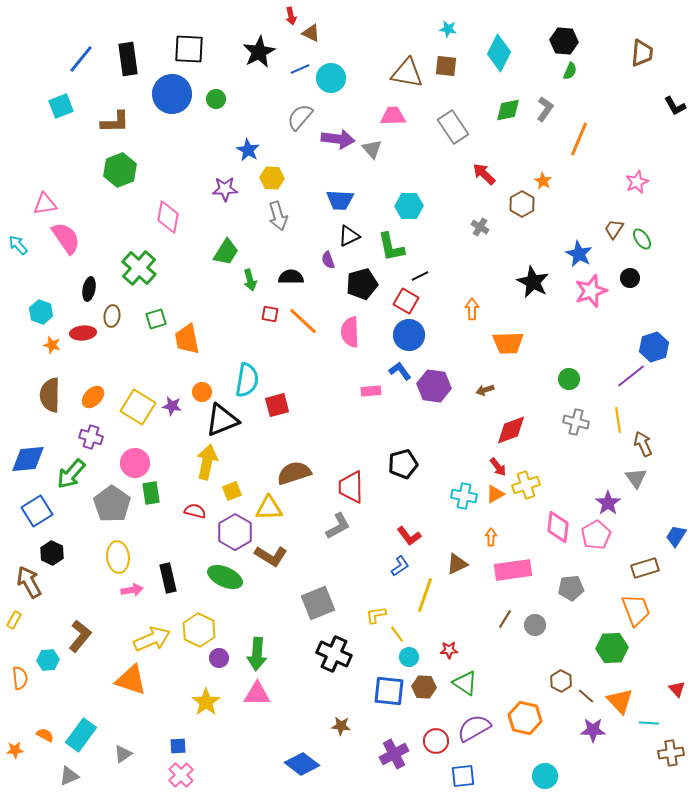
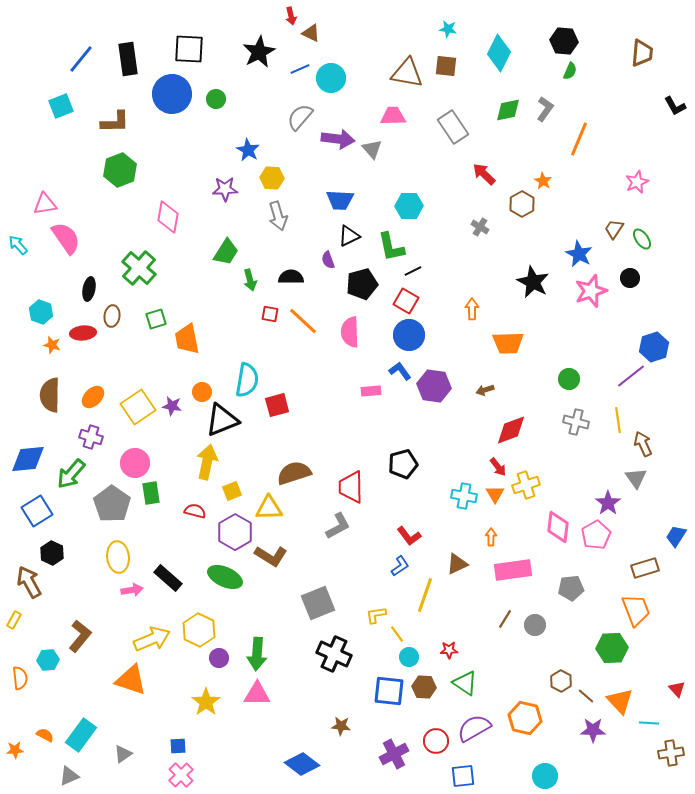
black line at (420, 276): moved 7 px left, 5 px up
yellow square at (138, 407): rotated 24 degrees clockwise
orange triangle at (495, 494): rotated 30 degrees counterclockwise
black rectangle at (168, 578): rotated 36 degrees counterclockwise
